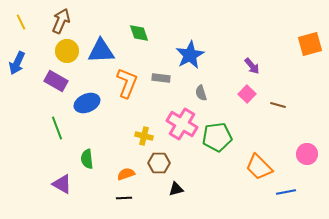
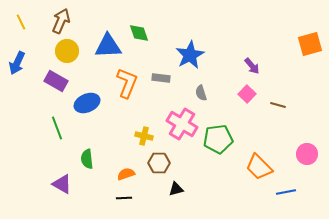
blue triangle: moved 7 px right, 5 px up
green pentagon: moved 1 px right, 2 px down
